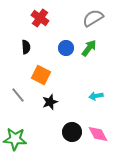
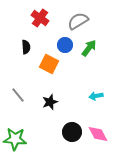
gray semicircle: moved 15 px left, 3 px down
blue circle: moved 1 px left, 3 px up
orange square: moved 8 px right, 11 px up
